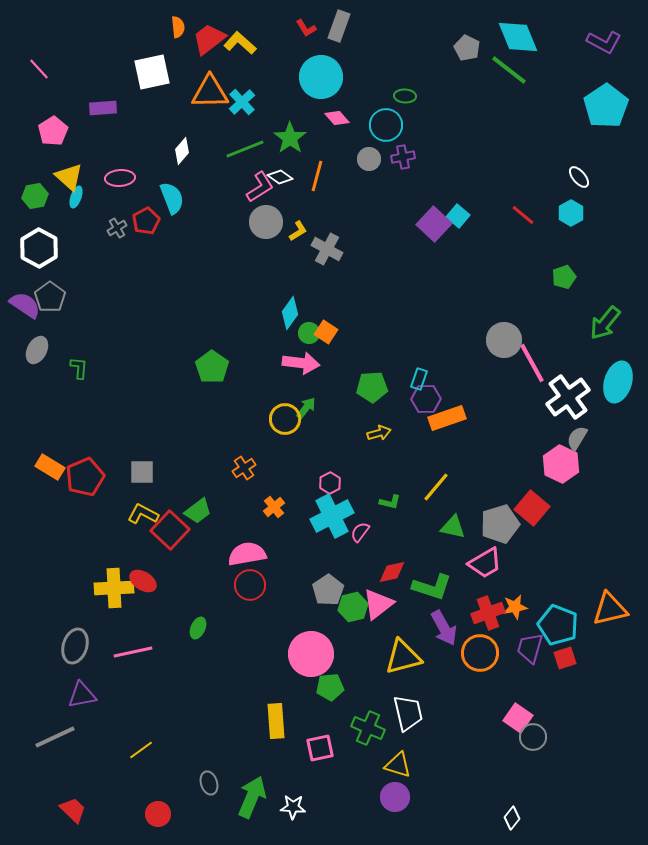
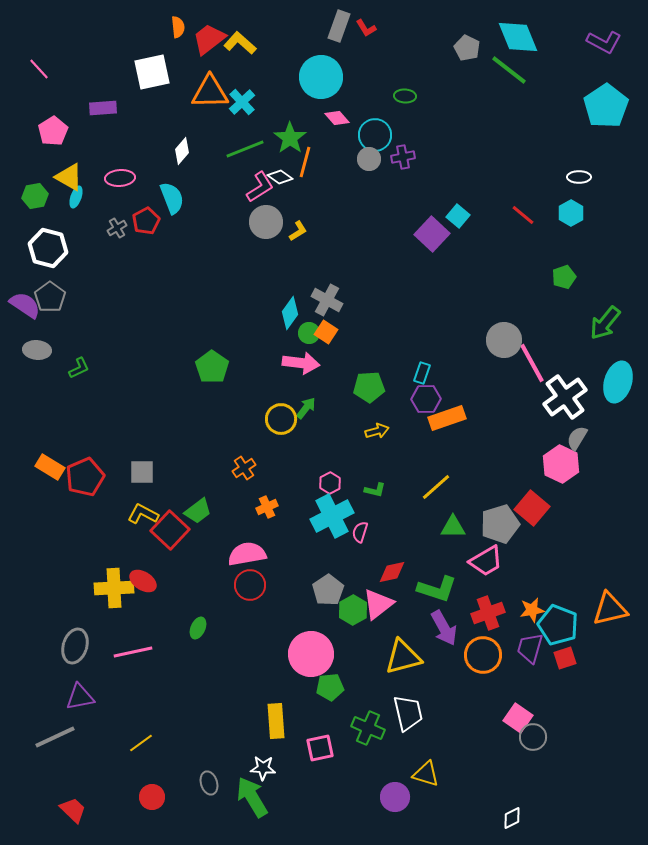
red L-shape at (306, 28): moved 60 px right
cyan circle at (386, 125): moved 11 px left, 10 px down
orange line at (317, 176): moved 12 px left, 14 px up
yellow triangle at (69, 177): rotated 12 degrees counterclockwise
white ellipse at (579, 177): rotated 50 degrees counterclockwise
purple square at (434, 224): moved 2 px left, 10 px down
white hexagon at (39, 248): moved 9 px right; rotated 15 degrees counterclockwise
gray cross at (327, 249): moved 51 px down
gray ellipse at (37, 350): rotated 68 degrees clockwise
green L-shape at (79, 368): rotated 60 degrees clockwise
cyan rectangle at (419, 379): moved 3 px right, 6 px up
green pentagon at (372, 387): moved 3 px left
white cross at (568, 397): moved 3 px left
yellow circle at (285, 419): moved 4 px left
yellow arrow at (379, 433): moved 2 px left, 2 px up
yellow line at (436, 487): rotated 8 degrees clockwise
green L-shape at (390, 502): moved 15 px left, 12 px up
orange cross at (274, 507): moved 7 px left; rotated 15 degrees clockwise
green triangle at (453, 527): rotated 12 degrees counterclockwise
pink semicircle at (360, 532): rotated 20 degrees counterclockwise
pink trapezoid at (485, 563): moved 1 px right, 2 px up
green L-shape at (432, 587): moved 5 px right, 2 px down
green hexagon at (353, 607): moved 3 px down; rotated 16 degrees counterclockwise
orange star at (515, 607): moved 17 px right, 3 px down
orange circle at (480, 653): moved 3 px right, 2 px down
purple triangle at (82, 695): moved 2 px left, 2 px down
yellow line at (141, 750): moved 7 px up
yellow triangle at (398, 765): moved 28 px right, 9 px down
green arrow at (252, 797): rotated 54 degrees counterclockwise
white star at (293, 807): moved 30 px left, 39 px up
red circle at (158, 814): moved 6 px left, 17 px up
white diamond at (512, 818): rotated 25 degrees clockwise
